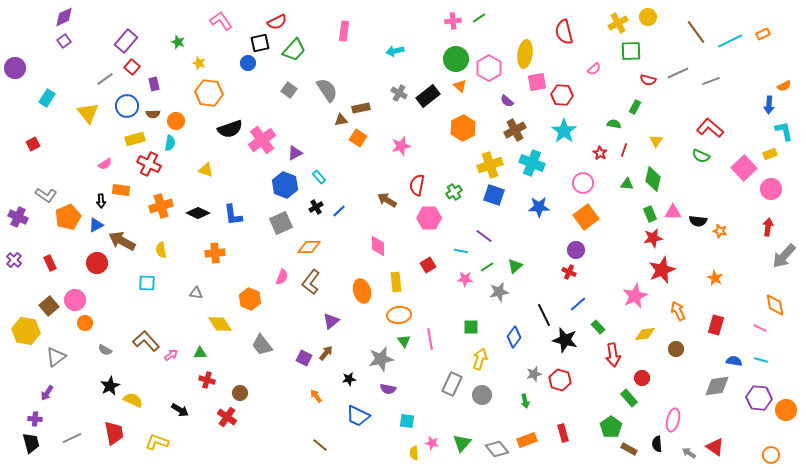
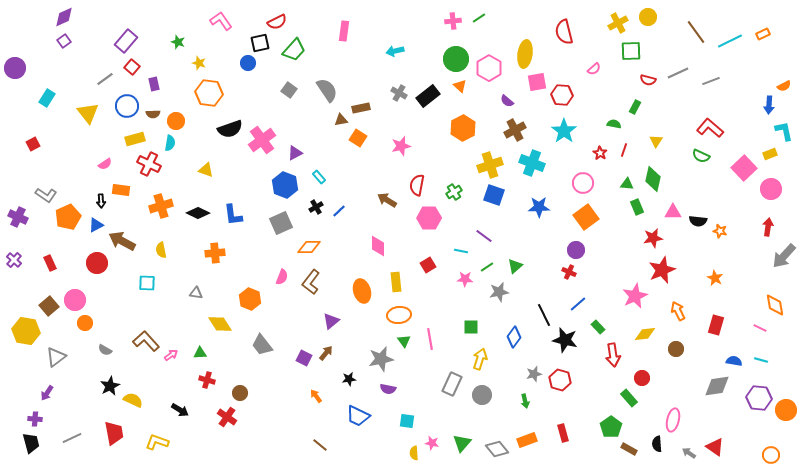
green rectangle at (650, 214): moved 13 px left, 7 px up
